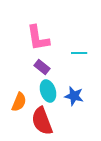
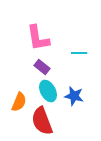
cyan ellipse: rotated 10 degrees counterclockwise
